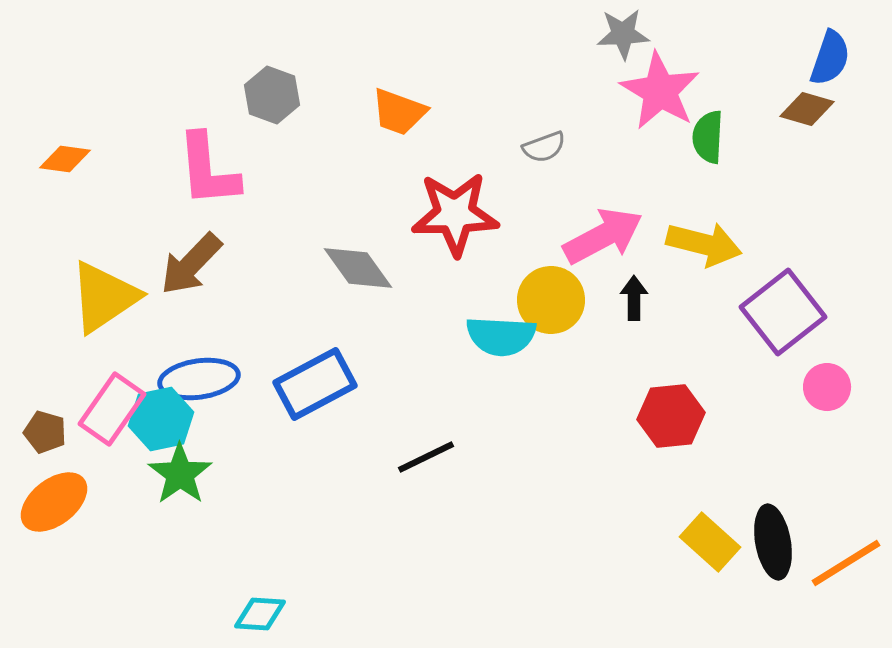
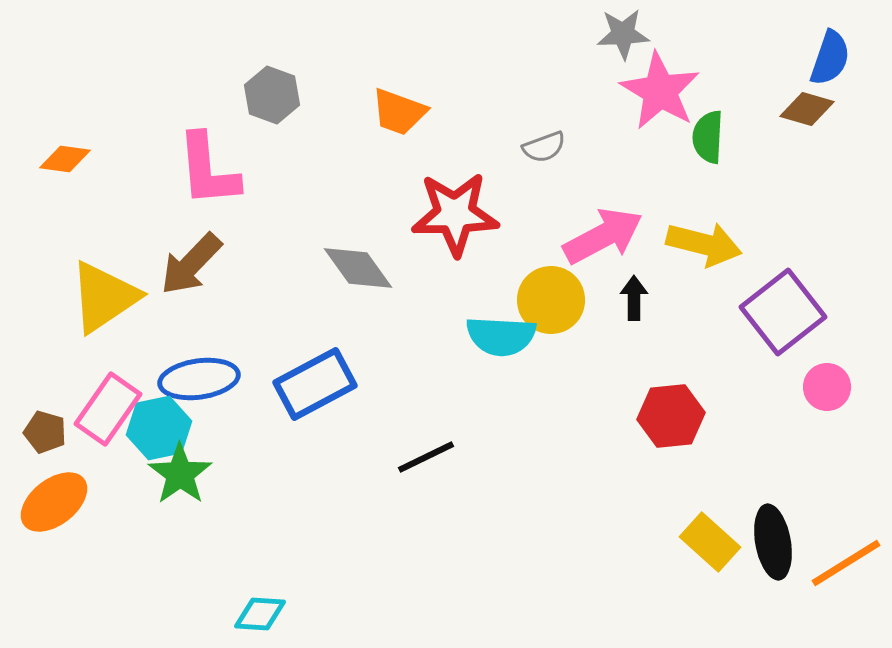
pink rectangle: moved 4 px left
cyan hexagon: moved 2 px left, 9 px down
